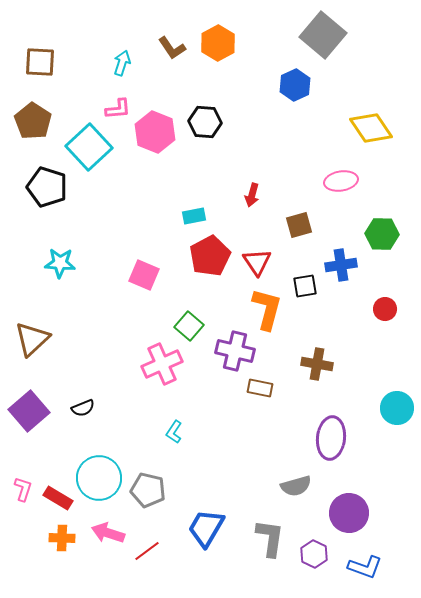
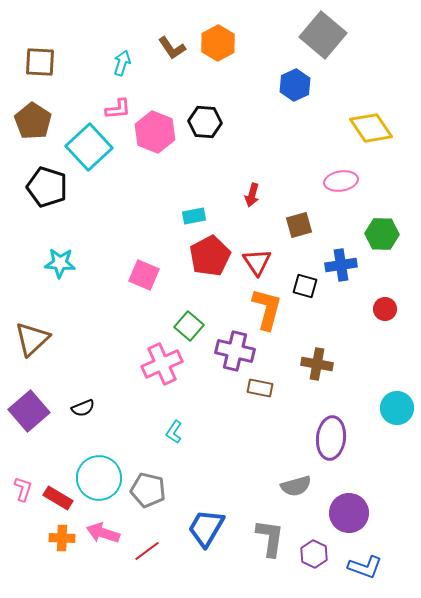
black square at (305, 286): rotated 25 degrees clockwise
pink arrow at (108, 533): moved 5 px left
